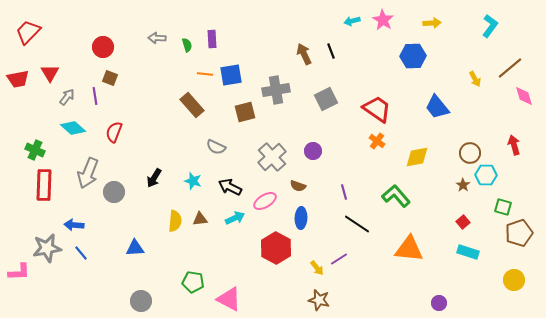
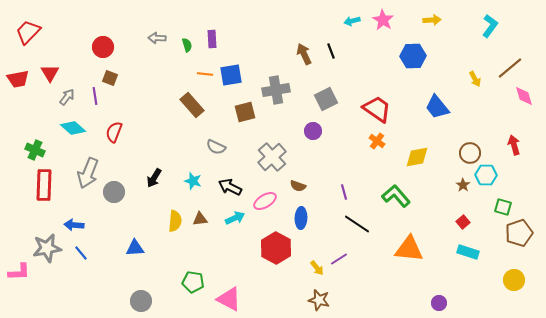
yellow arrow at (432, 23): moved 3 px up
purple circle at (313, 151): moved 20 px up
